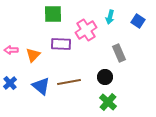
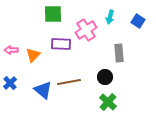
gray rectangle: rotated 18 degrees clockwise
blue triangle: moved 2 px right, 4 px down
